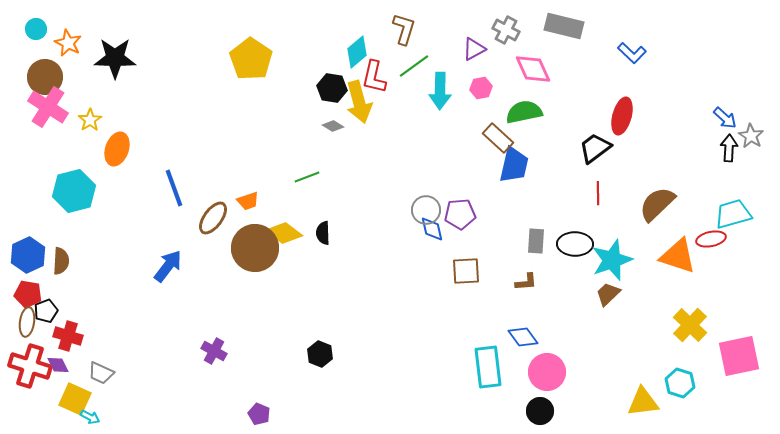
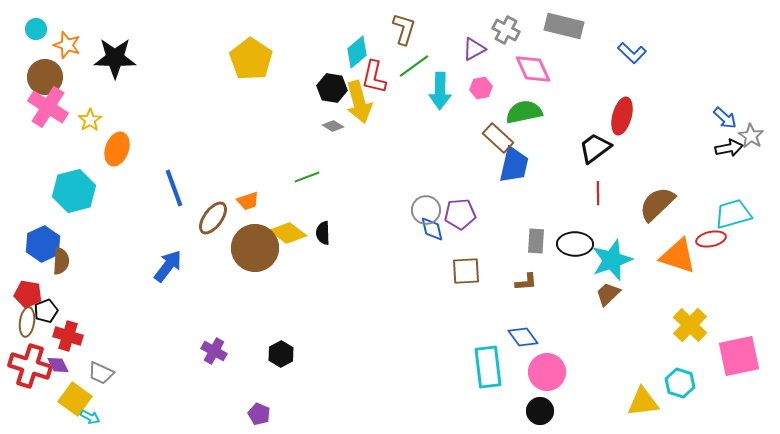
orange star at (68, 43): moved 1 px left, 2 px down; rotated 8 degrees counterclockwise
black arrow at (729, 148): rotated 76 degrees clockwise
yellow diamond at (284, 233): moved 4 px right
blue hexagon at (28, 255): moved 15 px right, 11 px up
black hexagon at (320, 354): moved 39 px left; rotated 10 degrees clockwise
yellow square at (75, 399): rotated 12 degrees clockwise
